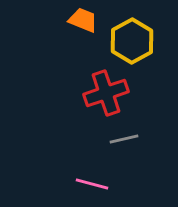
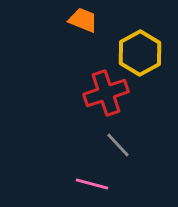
yellow hexagon: moved 8 px right, 12 px down
gray line: moved 6 px left, 6 px down; rotated 60 degrees clockwise
